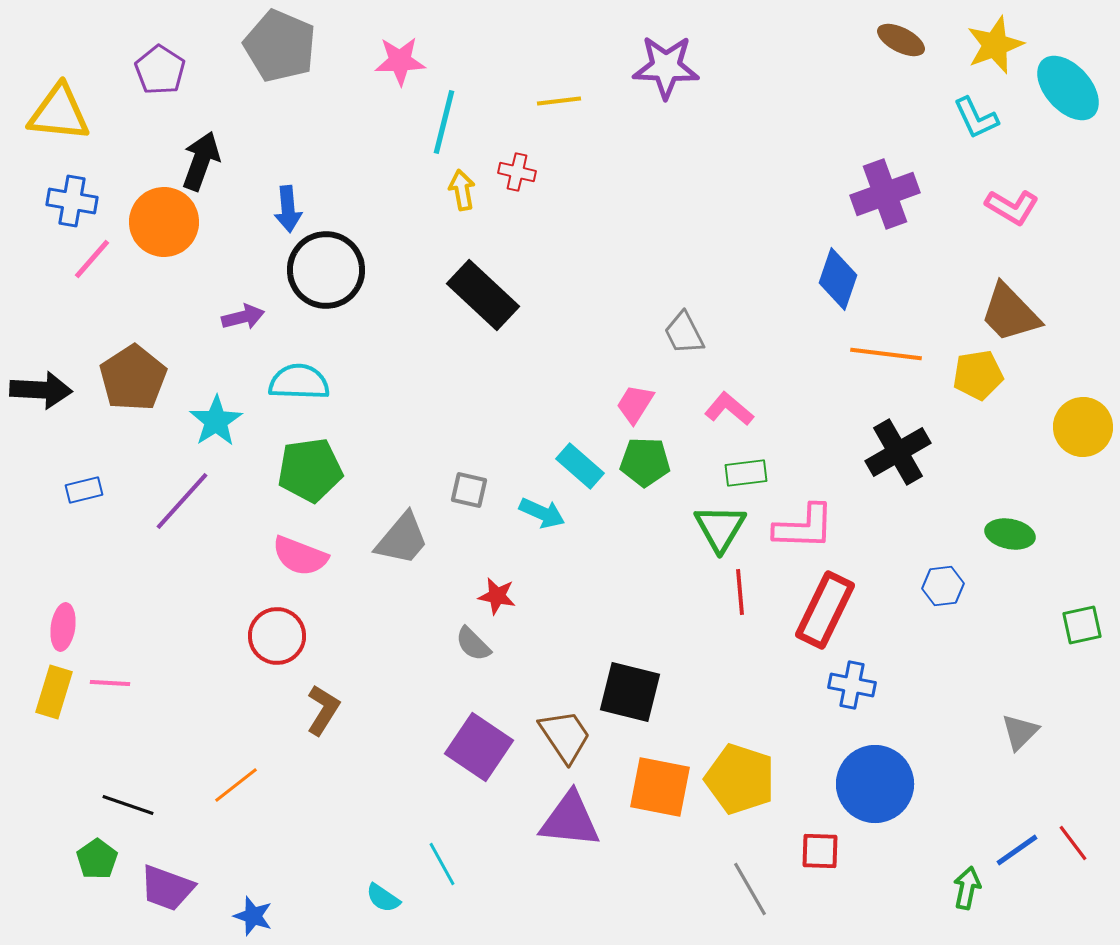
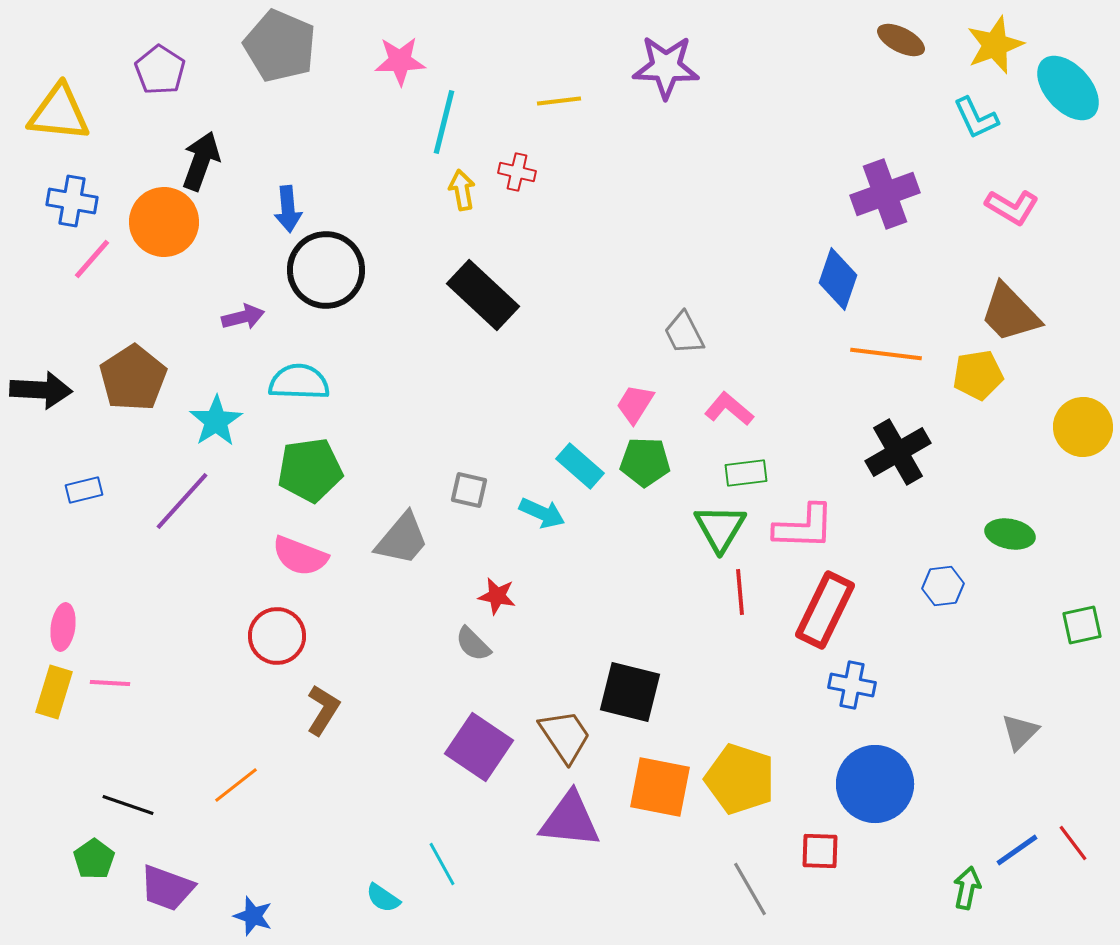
green pentagon at (97, 859): moved 3 px left
